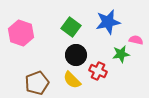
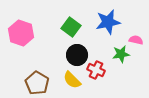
black circle: moved 1 px right
red cross: moved 2 px left, 1 px up
brown pentagon: rotated 20 degrees counterclockwise
